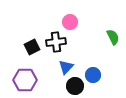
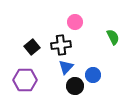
pink circle: moved 5 px right
black cross: moved 5 px right, 3 px down
black square: rotated 14 degrees counterclockwise
